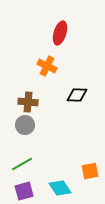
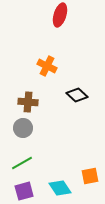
red ellipse: moved 18 px up
black diamond: rotated 40 degrees clockwise
gray circle: moved 2 px left, 3 px down
green line: moved 1 px up
orange square: moved 5 px down
